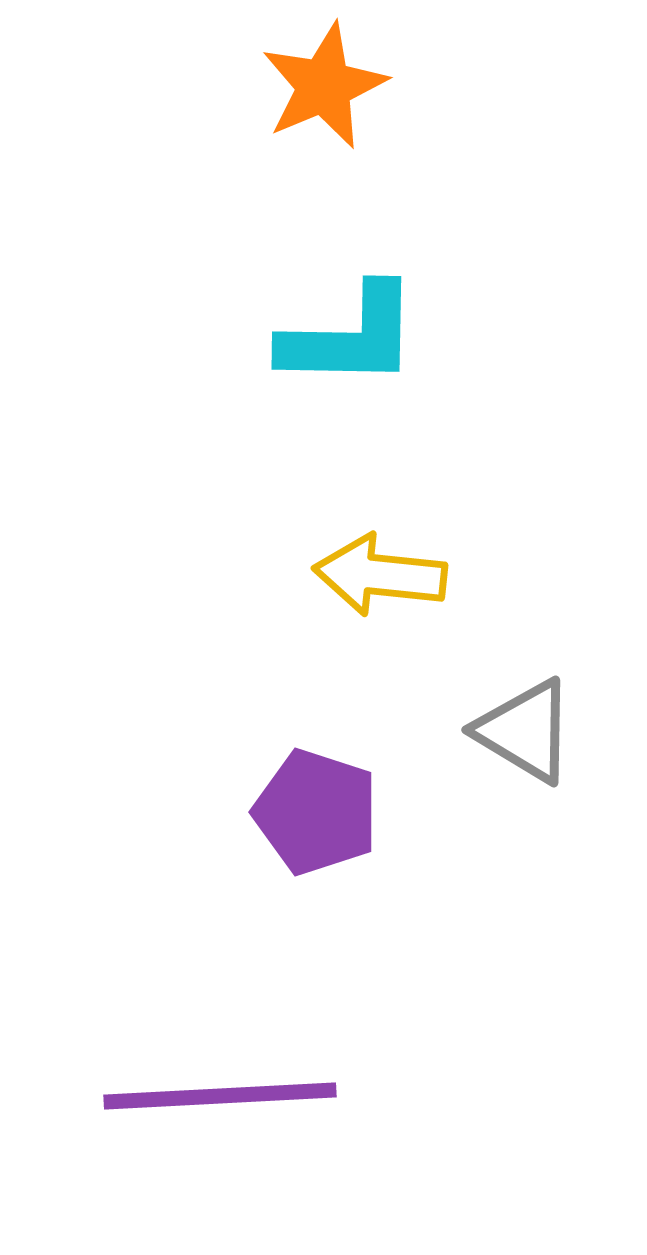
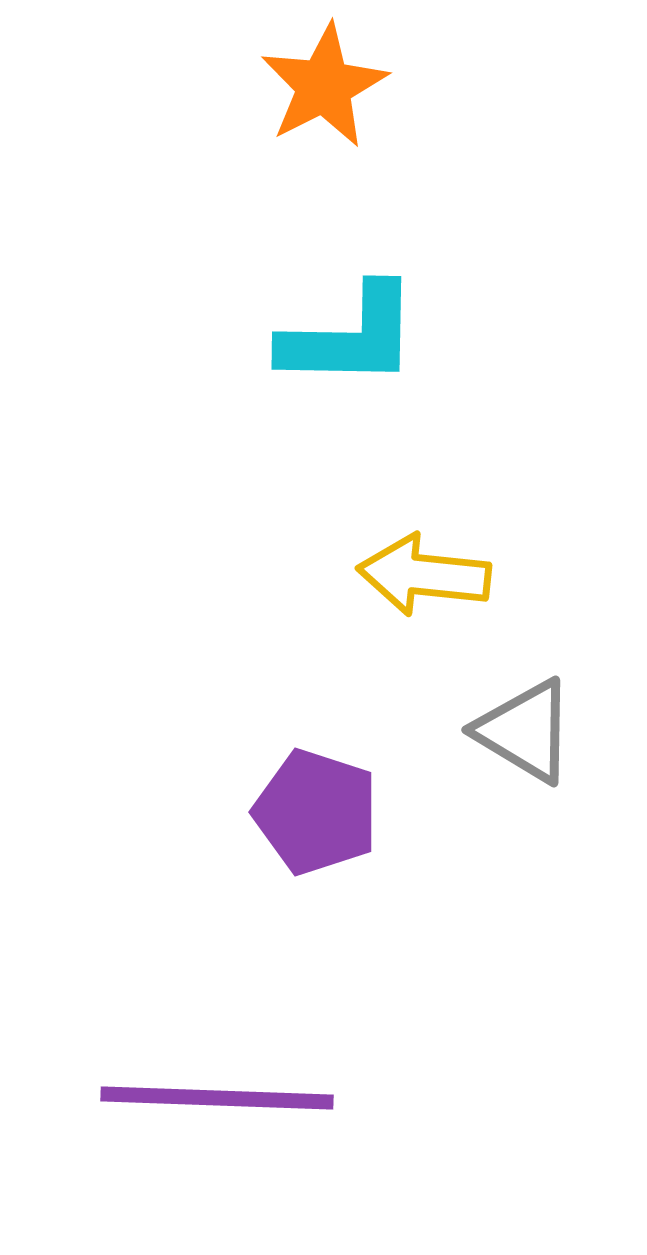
orange star: rotated 4 degrees counterclockwise
yellow arrow: moved 44 px right
purple line: moved 3 px left, 2 px down; rotated 5 degrees clockwise
